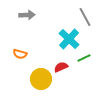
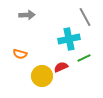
cyan cross: rotated 35 degrees clockwise
yellow circle: moved 1 px right, 3 px up
